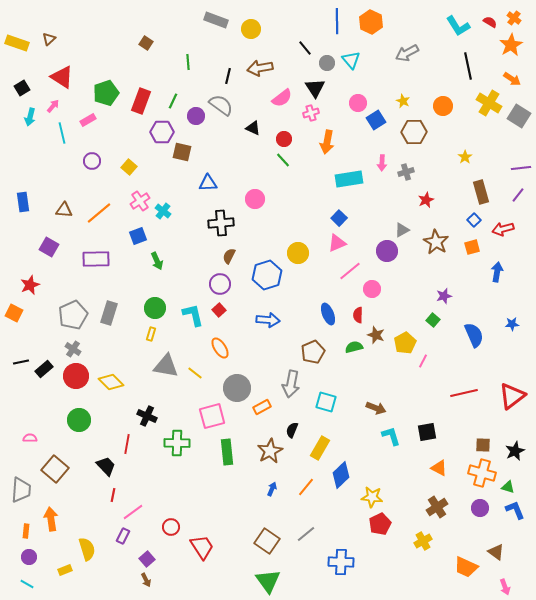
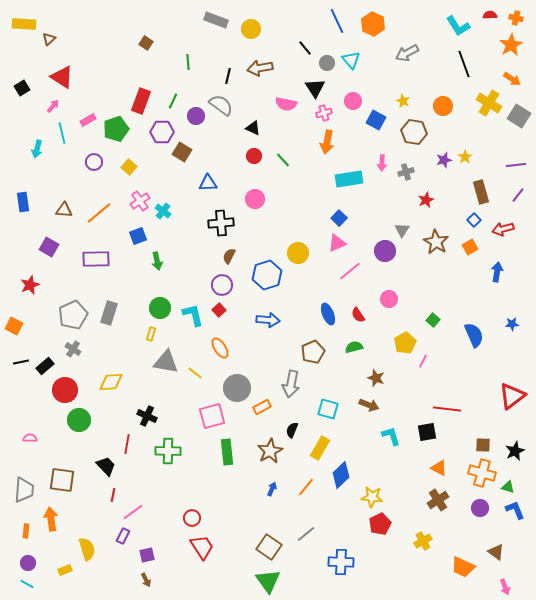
orange cross at (514, 18): moved 2 px right; rotated 24 degrees counterclockwise
blue line at (337, 21): rotated 25 degrees counterclockwise
orange hexagon at (371, 22): moved 2 px right, 2 px down
red semicircle at (490, 22): moved 7 px up; rotated 32 degrees counterclockwise
yellow rectangle at (17, 43): moved 7 px right, 19 px up; rotated 15 degrees counterclockwise
black line at (468, 66): moved 4 px left, 2 px up; rotated 8 degrees counterclockwise
green pentagon at (106, 93): moved 10 px right, 36 px down
pink semicircle at (282, 98): moved 4 px right, 6 px down; rotated 50 degrees clockwise
pink circle at (358, 103): moved 5 px left, 2 px up
pink cross at (311, 113): moved 13 px right
cyan arrow at (30, 117): moved 7 px right, 32 px down
blue square at (376, 120): rotated 30 degrees counterclockwise
brown hexagon at (414, 132): rotated 10 degrees clockwise
red circle at (284, 139): moved 30 px left, 17 px down
brown square at (182, 152): rotated 18 degrees clockwise
purple circle at (92, 161): moved 2 px right, 1 px down
purple line at (521, 168): moved 5 px left, 3 px up
gray triangle at (402, 230): rotated 28 degrees counterclockwise
orange square at (472, 247): moved 2 px left; rotated 14 degrees counterclockwise
purple circle at (387, 251): moved 2 px left
green arrow at (157, 261): rotated 12 degrees clockwise
purple circle at (220, 284): moved 2 px right, 1 px down
pink circle at (372, 289): moved 17 px right, 10 px down
purple star at (444, 296): moved 136 px up
green circle at (155, 308): moved 5 px right
orange square at (14, 313): moved 13 px down
red semicircle at (358, 315): rotated 35 degrees counterclockwise
brown star at (376, 335): moved 43 px down
gray triangle at (166, 366): moved 4 px up
black rectangle at (44, 369): moved 1 px right, 3 px up
red circle at (76, 376): moved 11 px left, 14 px down
yellow diamond at (111, 382): rotated 50 degrees counterclockwise
red line at (464, 393): moved 17 px left, 16 px down; rotated 20 degrees clockwise
cyan square at (326, 402): moved 2 px right, 7 px down
brown arrow at (376, 408): moved 7 px left, 3 px up
green cross at (177, 443): moved 9 px left, 8 px down
brown square at (55, 469): moved 7 px right, 11 px down; rotated 32 degrees counterclockwise
gray trapezoid at (21, 490): moved 3 px right
brown cross at (437, 507): moved 1 px right, 7 px up
red circle at (171, 527): moved 21 px right, 9 px up
brown square at (267, 541): moved 2 px right, 6 px down
purple circle at (29, 557): moved 1 px left, 6 px down
purple square at (147, 559): moved 4 px up; rotated 28 degrees clockwise
orange trapezoid at (466, 567): moved 3 px left
